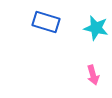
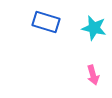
cyan star: moved 2 px left
